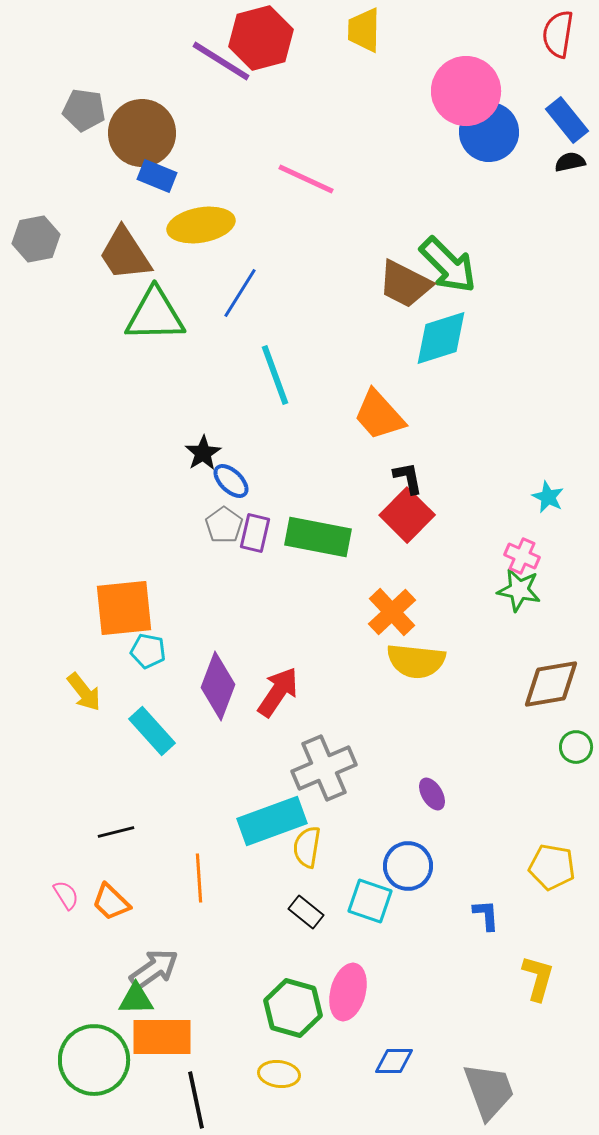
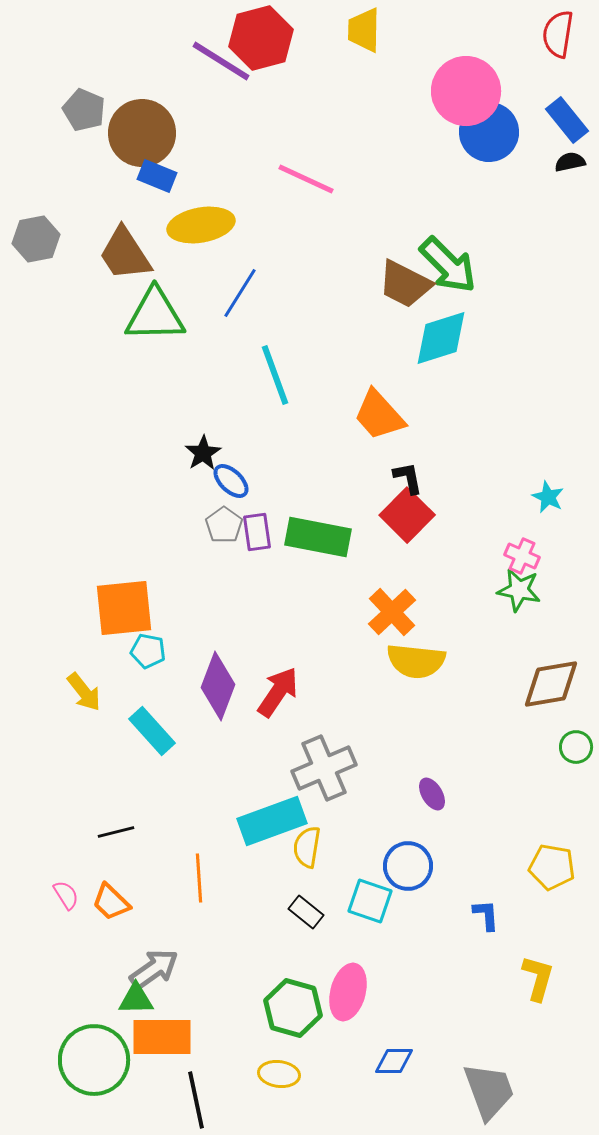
gray pentagon at (84, 110): rotated 15 degrees clockwise
purple rectangle at (255, 533): moved 2 px right, 1 px up; rotated 21 degrees counterclockwise
